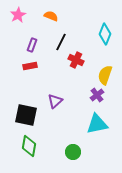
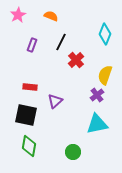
red cross: rotated 21 degrees clockwise
red rectangle: moved 21 px down; rotated 16 degrees clockwise
